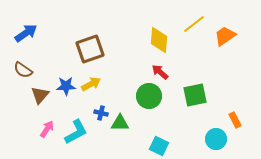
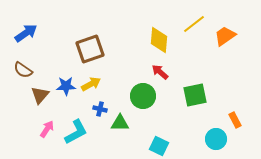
green circle: moved 6 px left
blue cross: moved 1 px left, 4 px up
